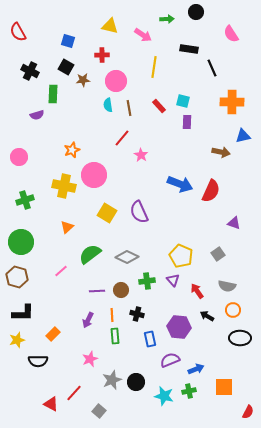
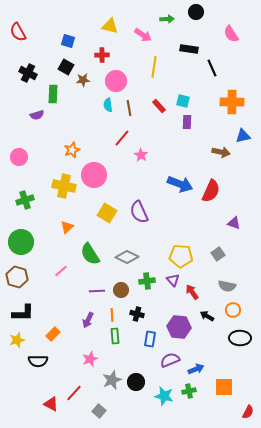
black cross at (30, 71): moved 2 px left, 2 px down
green semicircle at (90, 254): rotated 85 degrees counterclockwise
yellow pentagon at (181, 256): rotated 20 degrees counterclockwise
red arrow at (197, 291): moved 5 px left, 1 px down
blue rectangle at (150, 339): rotated 21 degrees clockwise
